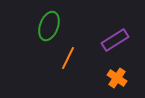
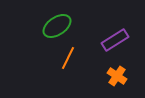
green ellipse: moved 8 px right; rotated 36 degrees clockwise
orange cross: moved 2 px up
